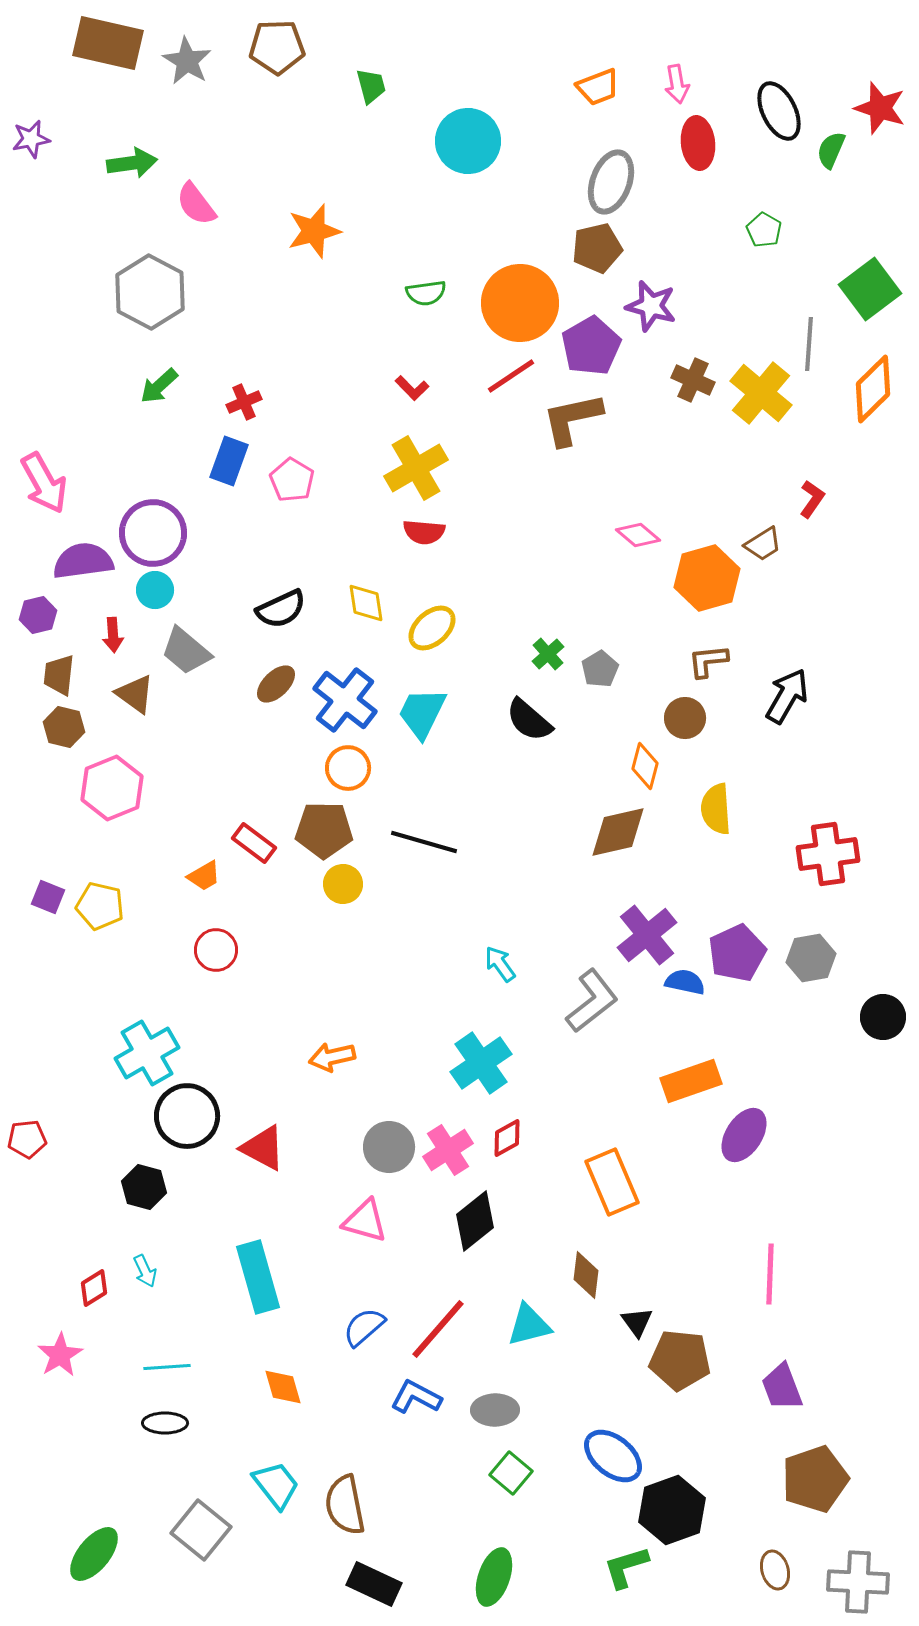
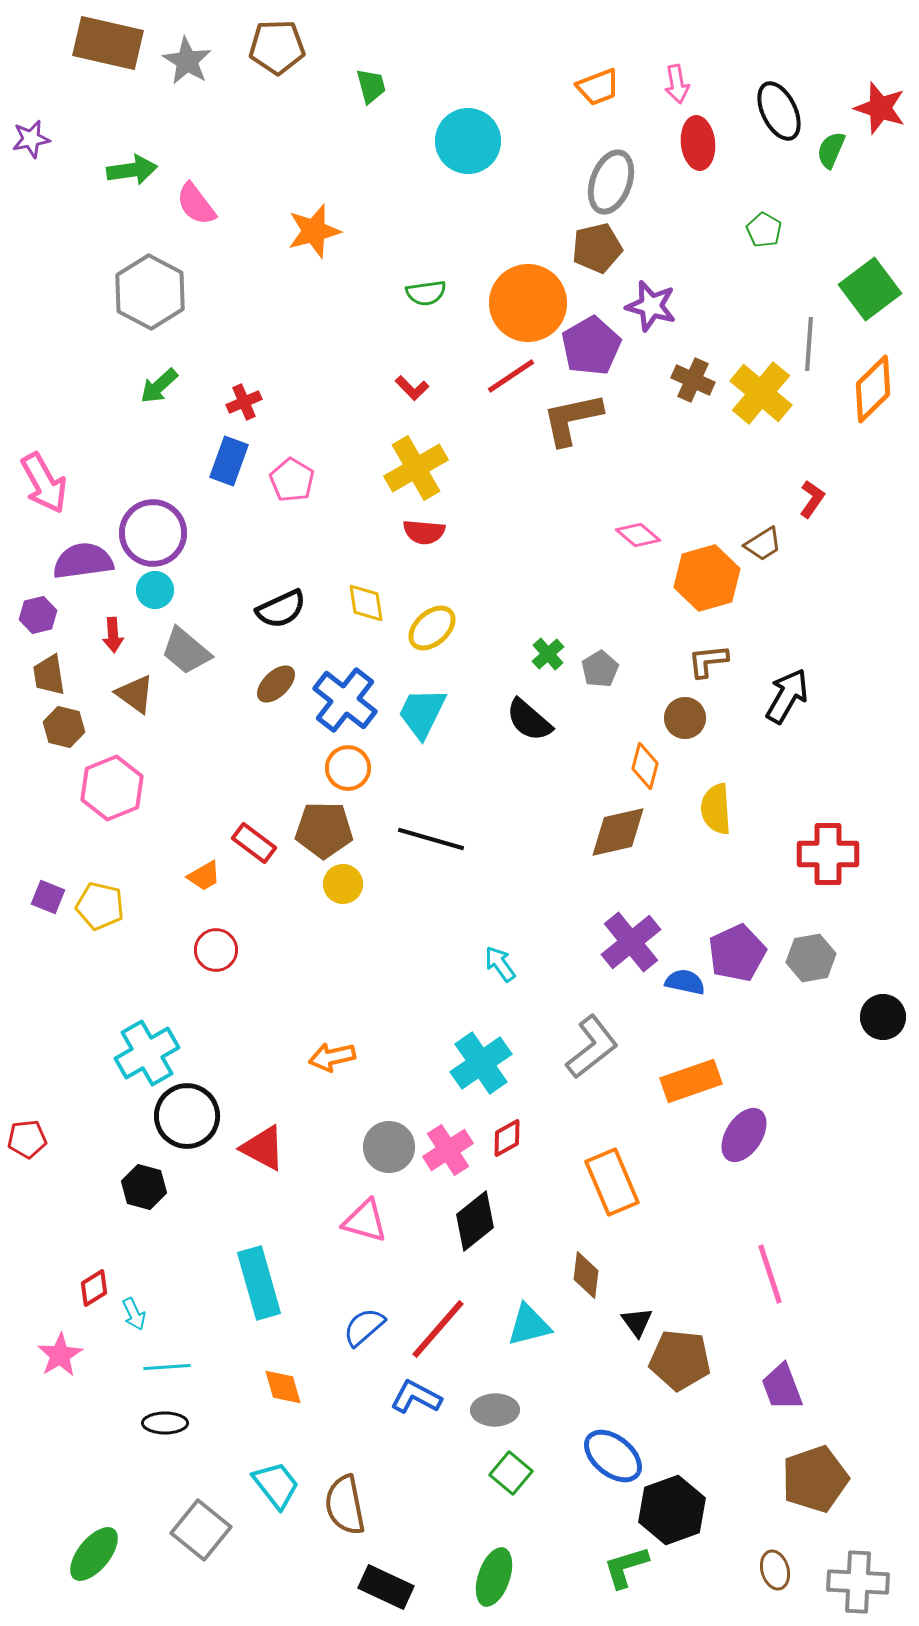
green arrow at (132, 163): moved 7 px down
orange circle at (520, 303): moved 8 px right
brown trapezoid at (59, 675): moved 10 px left; rotated 15 degrees counterclockwise
black line at (424, 842): moved 7 px right, 3 px up
red cross at (828, 854): rotated 8 degrees clockwise
purple cross at (647, 935): moved 16 px left, 7 px down
gray L-shape at (592, 1001): moved 46 px down
cyan arrow at (145, 1271): moved 11 px left, 43 px down
pink line at (770, 1274): rotated 20 degrees counterclockwise
cyan rectangle at (258, 1277): moved 1 px right, 6 px down
black rectangle at (374, 1584): moved 12 px right, 3 px down
